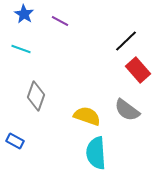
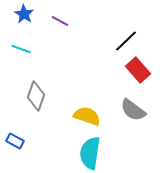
gray semicircle: moved 6 px right
cyan semicircle: moved 6 px left; rotated 12 degrees clockwise
